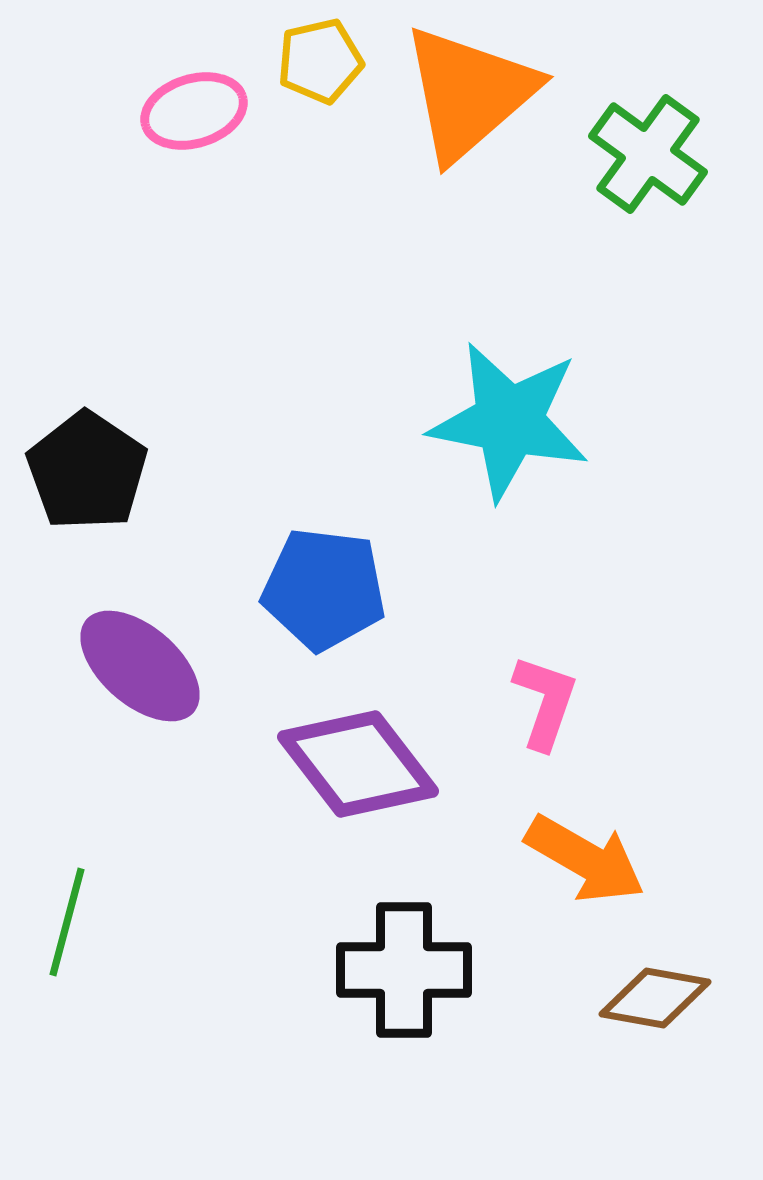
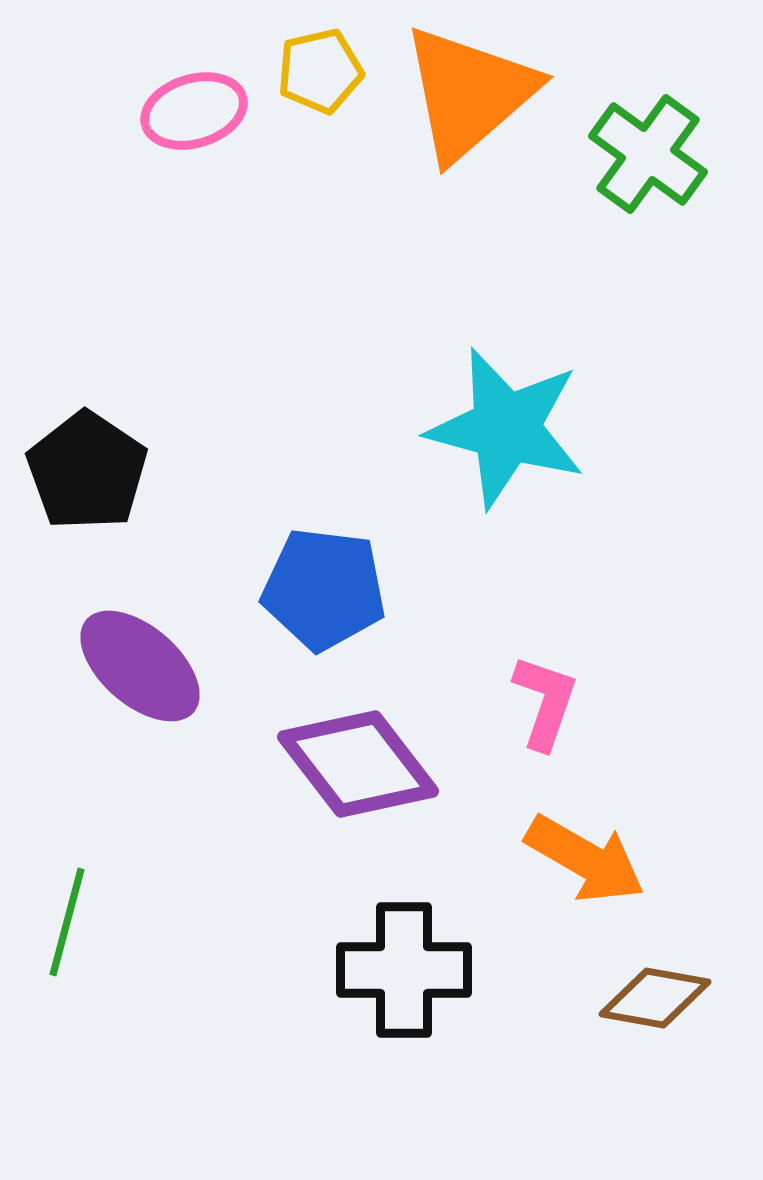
yellow pentagon: moved 10 px down
cyan star: moved 3 px left, 7 px down; rotated 4 degrees clockwise
